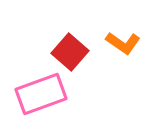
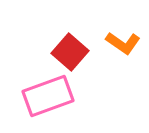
pink rectangle: moved 7 px right, 2 px down
